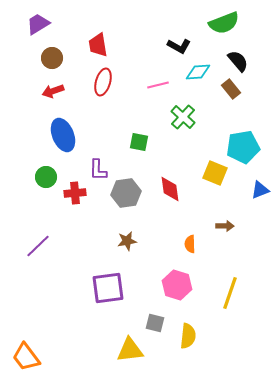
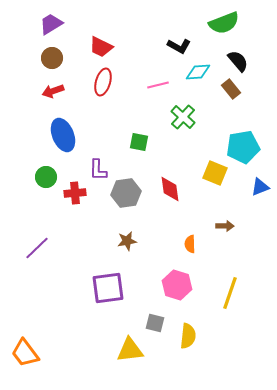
purple trapezoid: moved 13 px right
red trapezoid: moved 3 px right, 2 px down; rotated 55 degrees counterclockwise
blue triangle: moved 3 px up
purple line: moved 1 px left, 2 px down
orange trapezoid: moved 1 px left, 4 px up
